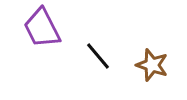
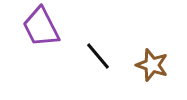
purple trapezoid: moved 1 px left, 1 px up
